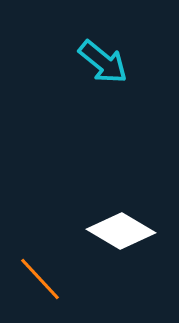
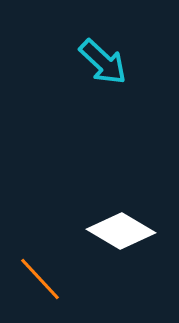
cyan arrow: rotated 4 degrees clockwise
